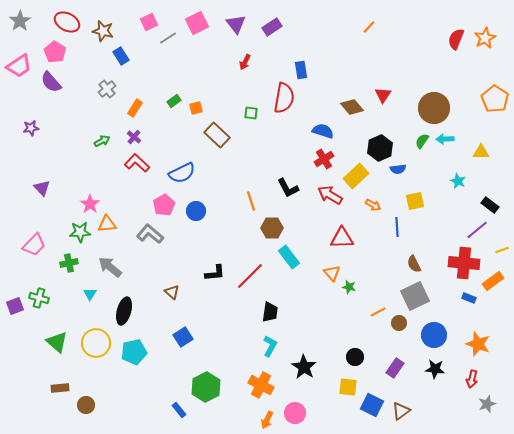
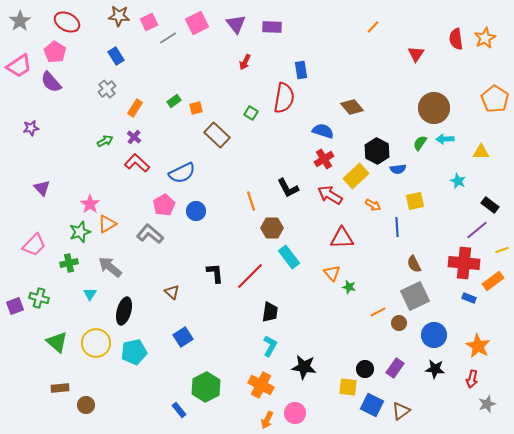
purple rectangle at (272, 27): rotated 36 degrees clockwise
orange line at (369, 27): moved 4 px right
brown star at (103, 31): moved 16 px right, 15 px up; rotated 10 degrees counterclockwise
red semicircle at (456, 39): rotated 30 degrees counterclockwise
blue rectangle at (121, 56): moved 5 px left
red triangle at (383, 95): moved 33 px right, 41 px up
green square at (251, 113): rotated 24 degrees clockwise
green arrow at (102, 141): moved 3 px right
green semicircle at (422, 141): moved 2 px left, 2 px down
black hexagon at (380, 148): moved 3 px left, 3 px down; rotated 10 degrees counterclockwise
orange triangle at (107, 224): rotated 24 degrees counterclockwise
green star at (80, 232): rotated 15 degrees counterclockwise
black L-shape at (215, 273): rotated 90 degrees counterclockwise
orange star at (478, 344): moved 2 px down; rotated 10 degrees clockwise
black circle at (355, 357): moved 10 px right, 12 px down
black star at (304, 367): rotated 25 degrees counterclockwise
